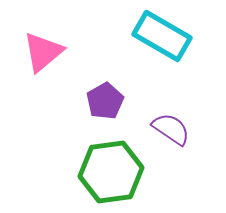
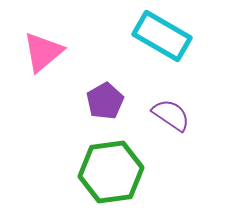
purple semicircle: moved 14 px up
